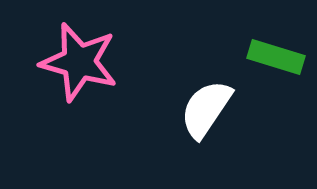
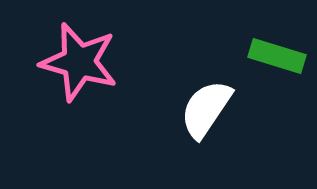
green rectangle: moved 1 px right, 1 px up
